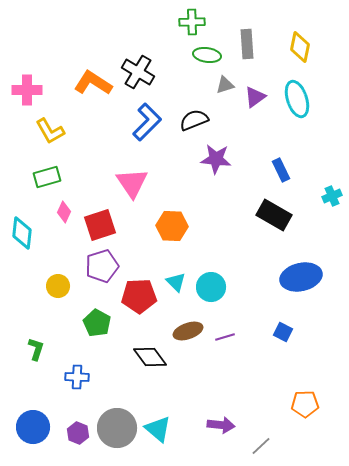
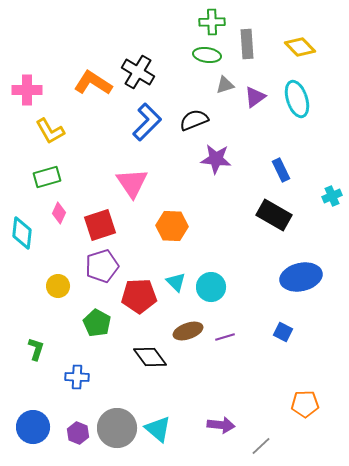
green cross at (192, 22): moved 20 px right
yellow diamond at (300, 47): rotated 56 degrees counterclockwise
pink diamond at (64, 212): moved 5 px left, 1 px down
